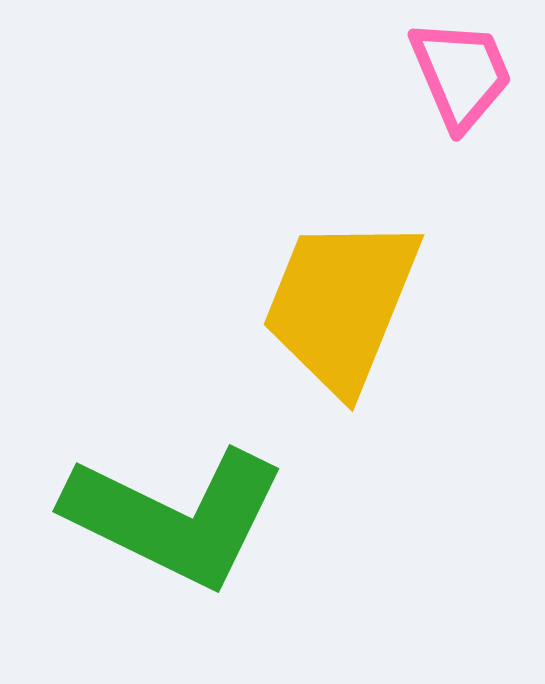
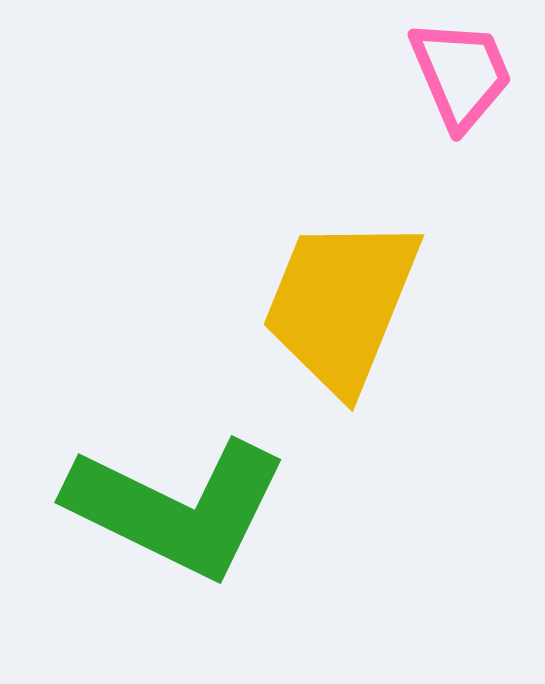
green L-shape: moved 2 px right, 9 px up
